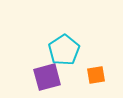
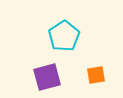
cyan pentagon: moved 14 px up
